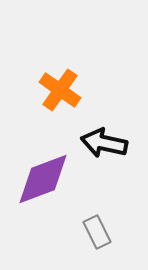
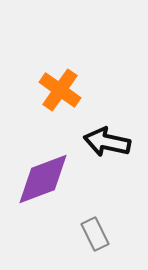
black arrow: moved 3 px right, 1 px up
gray rectangle: moved 2 px left, 2 px down
